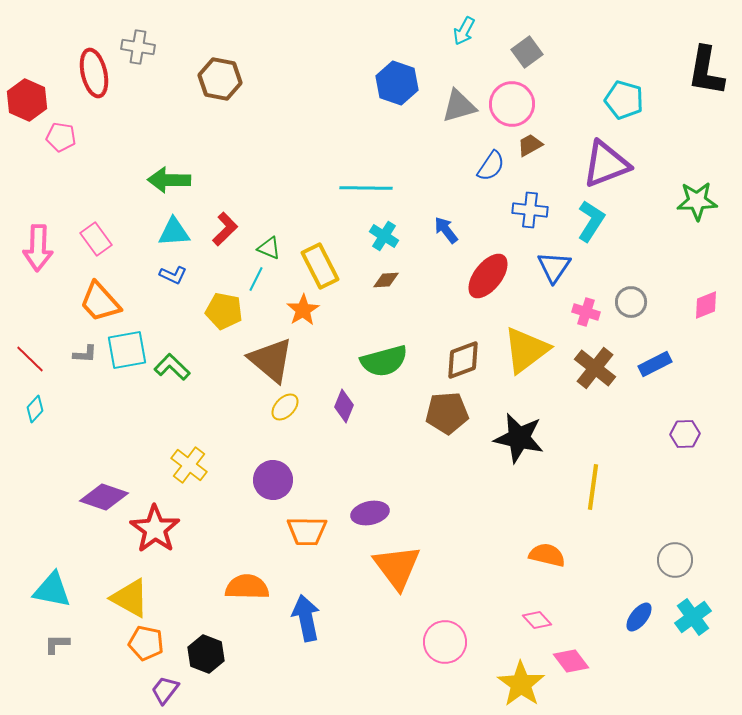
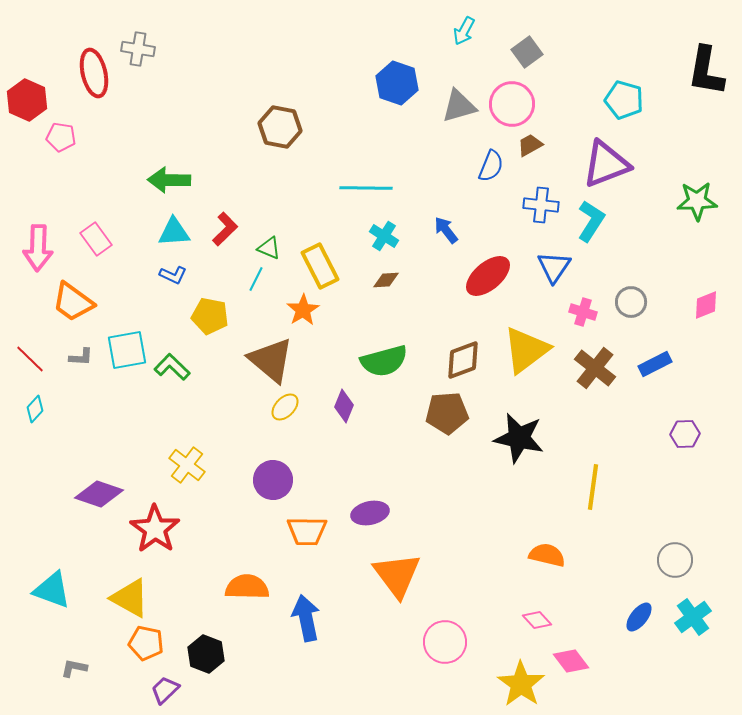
gray cross at (138, 47): moved 2 px down
brown hexagon at (220, 79): moved 60 px right, 48 px down
blue semicircle at (491, 166): rotated 12 degrees counterclockwise
blue cross at (530, 210): moved 11 px right, 5 px up
red ellipse at (488, 276): rotated 12 degrees clockwise
orange trapezoid at (100, 302): moved 27 px left; rotated 12 degrees counterclockwise
yellow pentagon at (224, 311): moved 14 px left, 5 px down
pink cross at (586, 312): moved 3 px left
gray L-shape at (85, 354): moved 4 px left, 3 px down
yellow cross at (189, 465): moved 2 px left
purple diamond at (104, 497): moved 5 px left, 3 px up
orange triangle at (397, 567): moved 8 px down
cyan triangle at (52, 590): rotated 9 degrees clockwise
gray L-shape at (57, 644): moved 17 px right, 24 px down; rotated 12 degrees clockwise
purple trapezoid at (165, 690): rotated 8 degrees clockwise
